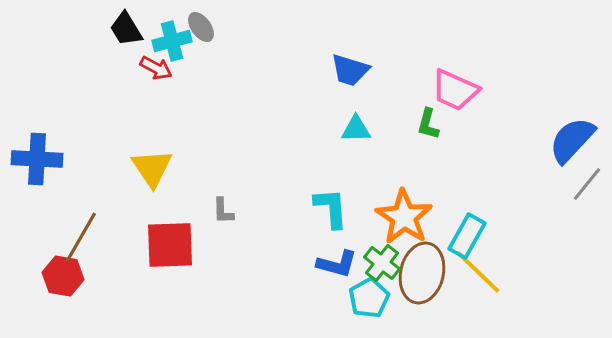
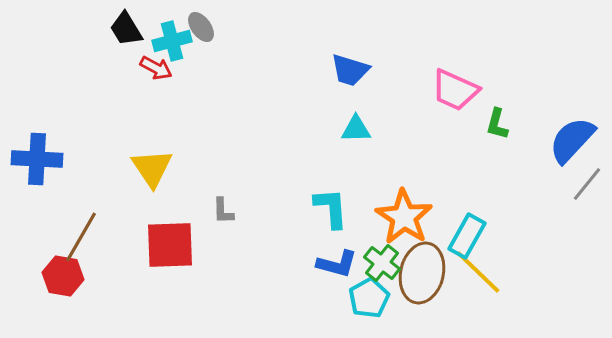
green L-shape: moved 69 px right
